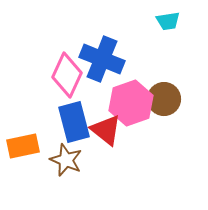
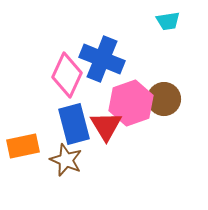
blue rectangle: moved 2 px down
red triangle: moved 4 px up; rotated 20 degrees clockwise
